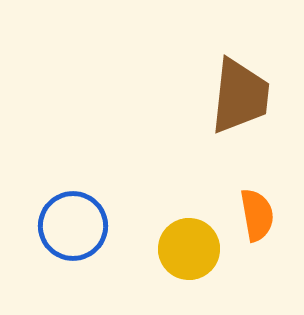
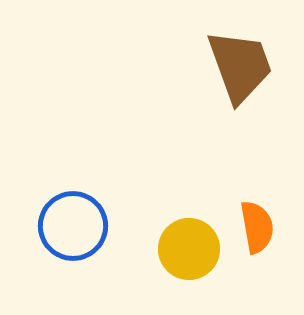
brown trapezoid: moved 30 px up; rotated 26 degrees counterclockwise
orange semicircle: moved 12 px down
